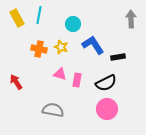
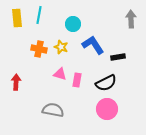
yellow rectangle: rotated 24 degrees clockwise
red arrow: rotated 35 degrees clockwise
